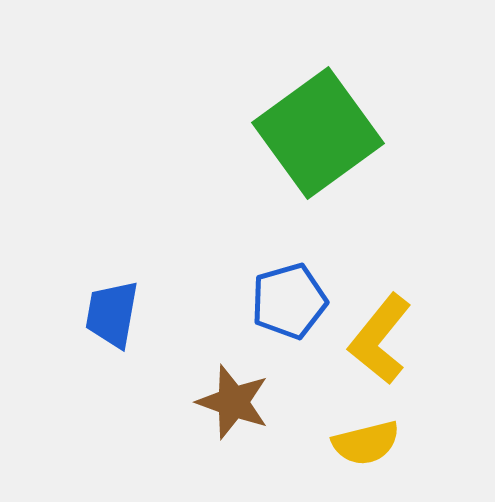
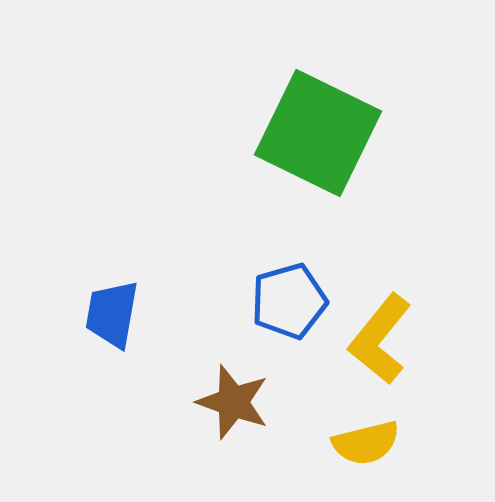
green square: rotated 28 degrees counterclockwise
